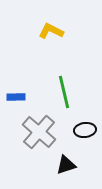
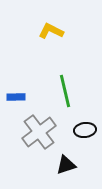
green line: moved 1 px right, 1 px up
gray cross: rotated 12 degrees clockwise
